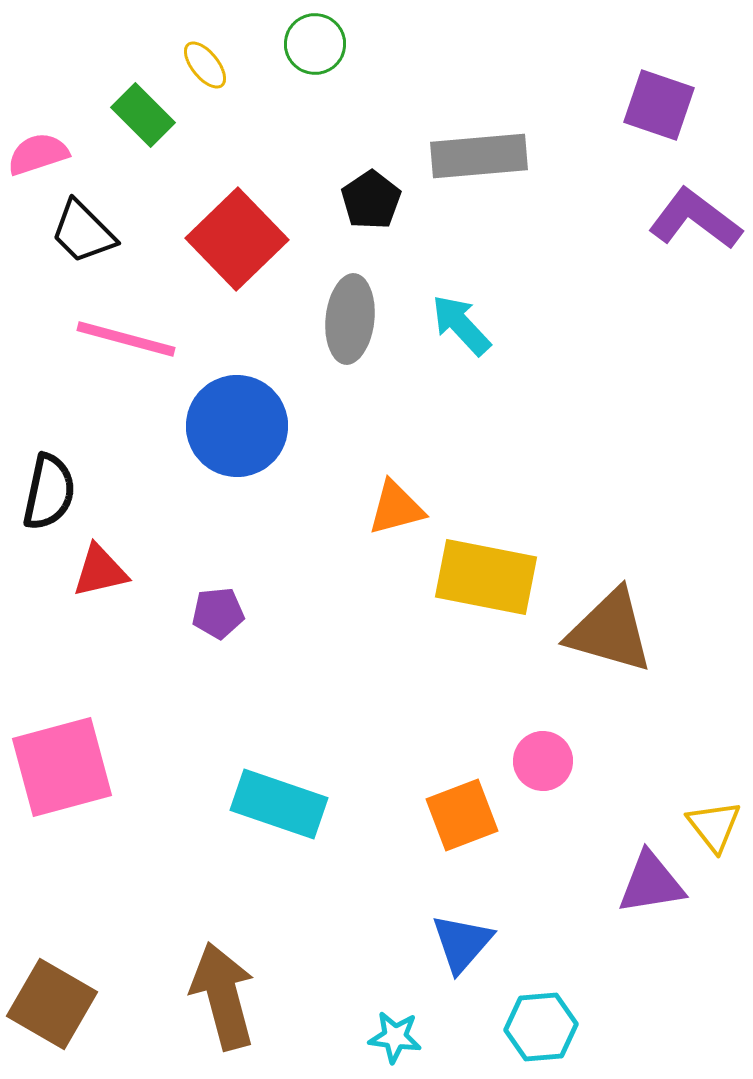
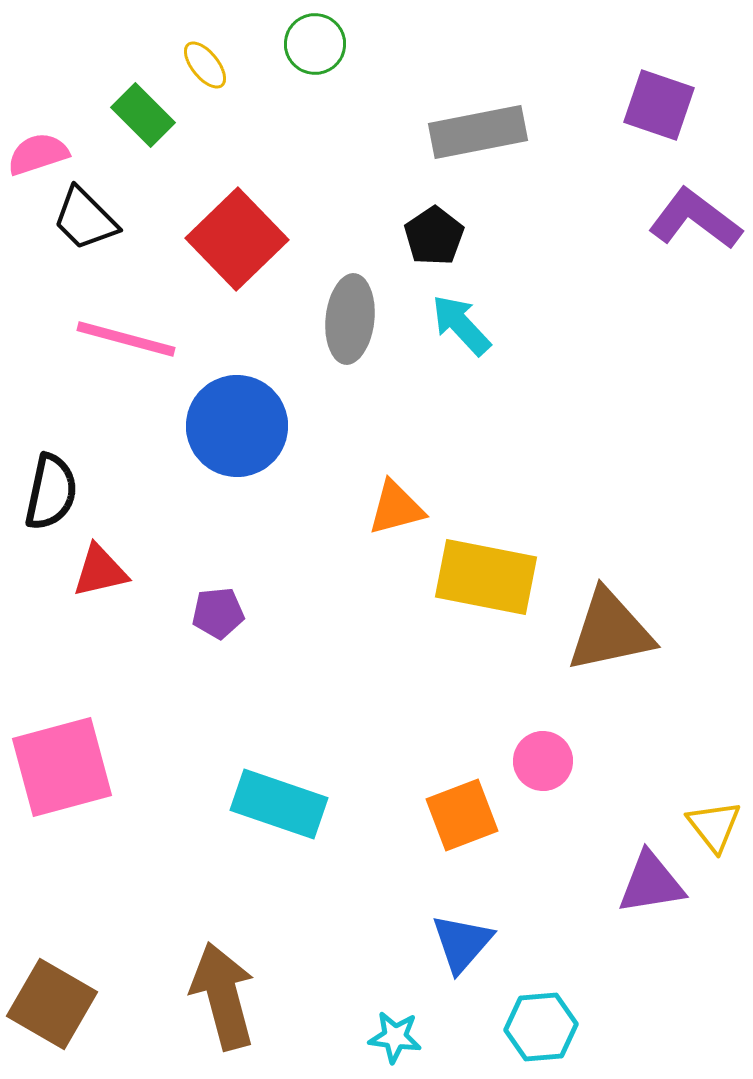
gray rectangle: moved 1 px left, 24 px up; rotated 6 degrees counterclockwise
black pentagon: moved 63 px right, 36 px down
black trapezoid: moved 2 px right, 13 px up
black semicircle: moved 2 px right
brown triangle: rotated 28 degrees counterclockwise
